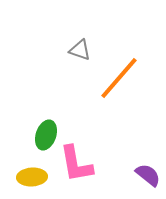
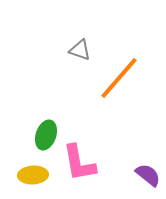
pink L-shape: moved 3 px right, 1 px up
yellow ellipse: moved 1 px right, 2 px up
